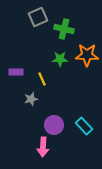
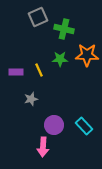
yellow line: moved 3 px left, 9 px up
